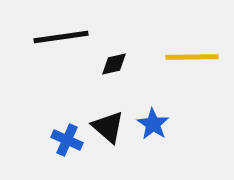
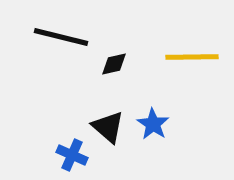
black line: rotated 22 degrees clockwise
blue cross: moved 5 px right, 15 px down
